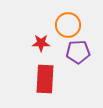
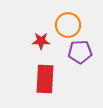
red star: moved 2 px up
purple pentagon: moved 2 px right
